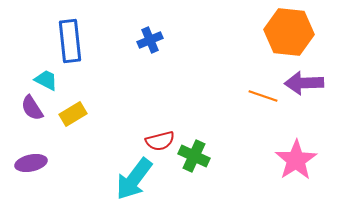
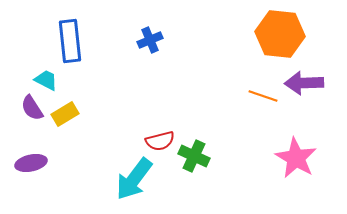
orange hexagon: moved 9 px left, 2 px down
yellow rectangle: moved 8 px left
pink star: moved 2 px up; rotated 9 degrees counterclockwise
